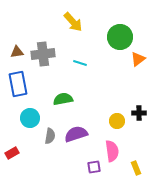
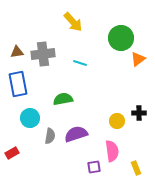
green circle: moved 1 px right, 1 px down
